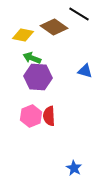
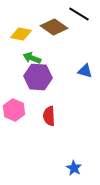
yellow diamond: moved 2 px left, 1 px up
pink hexagon: moved 17 px left, 6 px up; rotated 15 degrees counterclockwise
